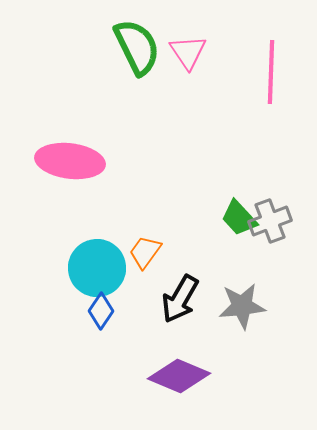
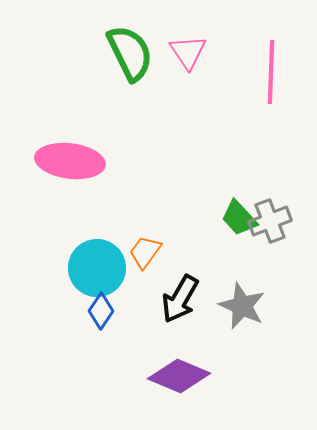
green semicircle: moved 7 px left, 6 px down
gray star: rotated 30 degrees clockwise
